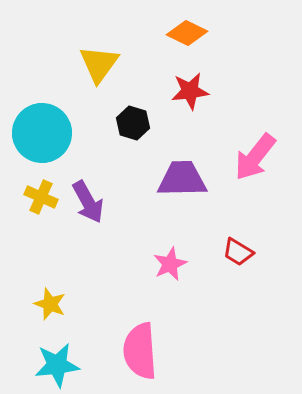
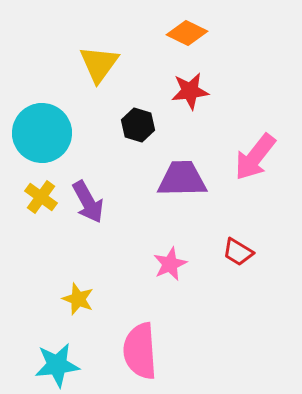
black hexagon: moved 5 px right, 2 px down
yellow cross: rotated 12 degrees clockwise
yellow star: moved 28 px right, 5 px up
